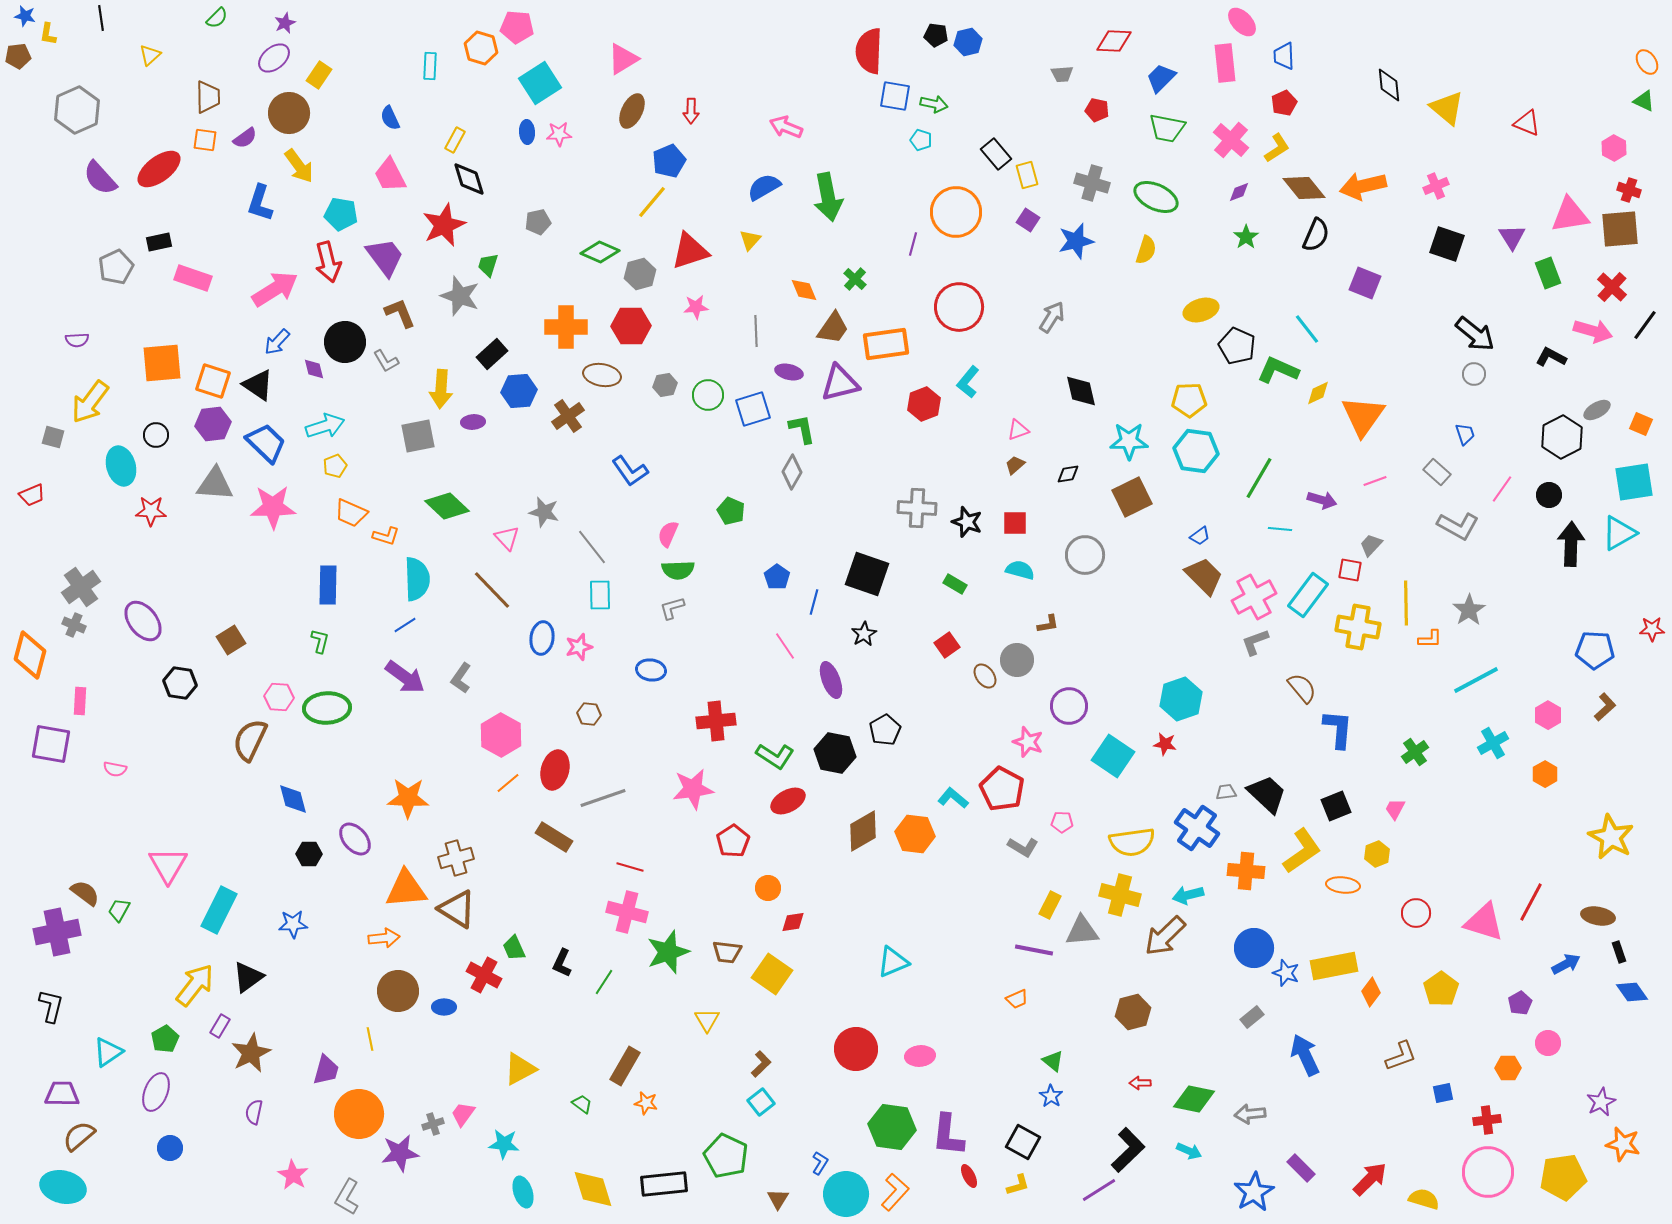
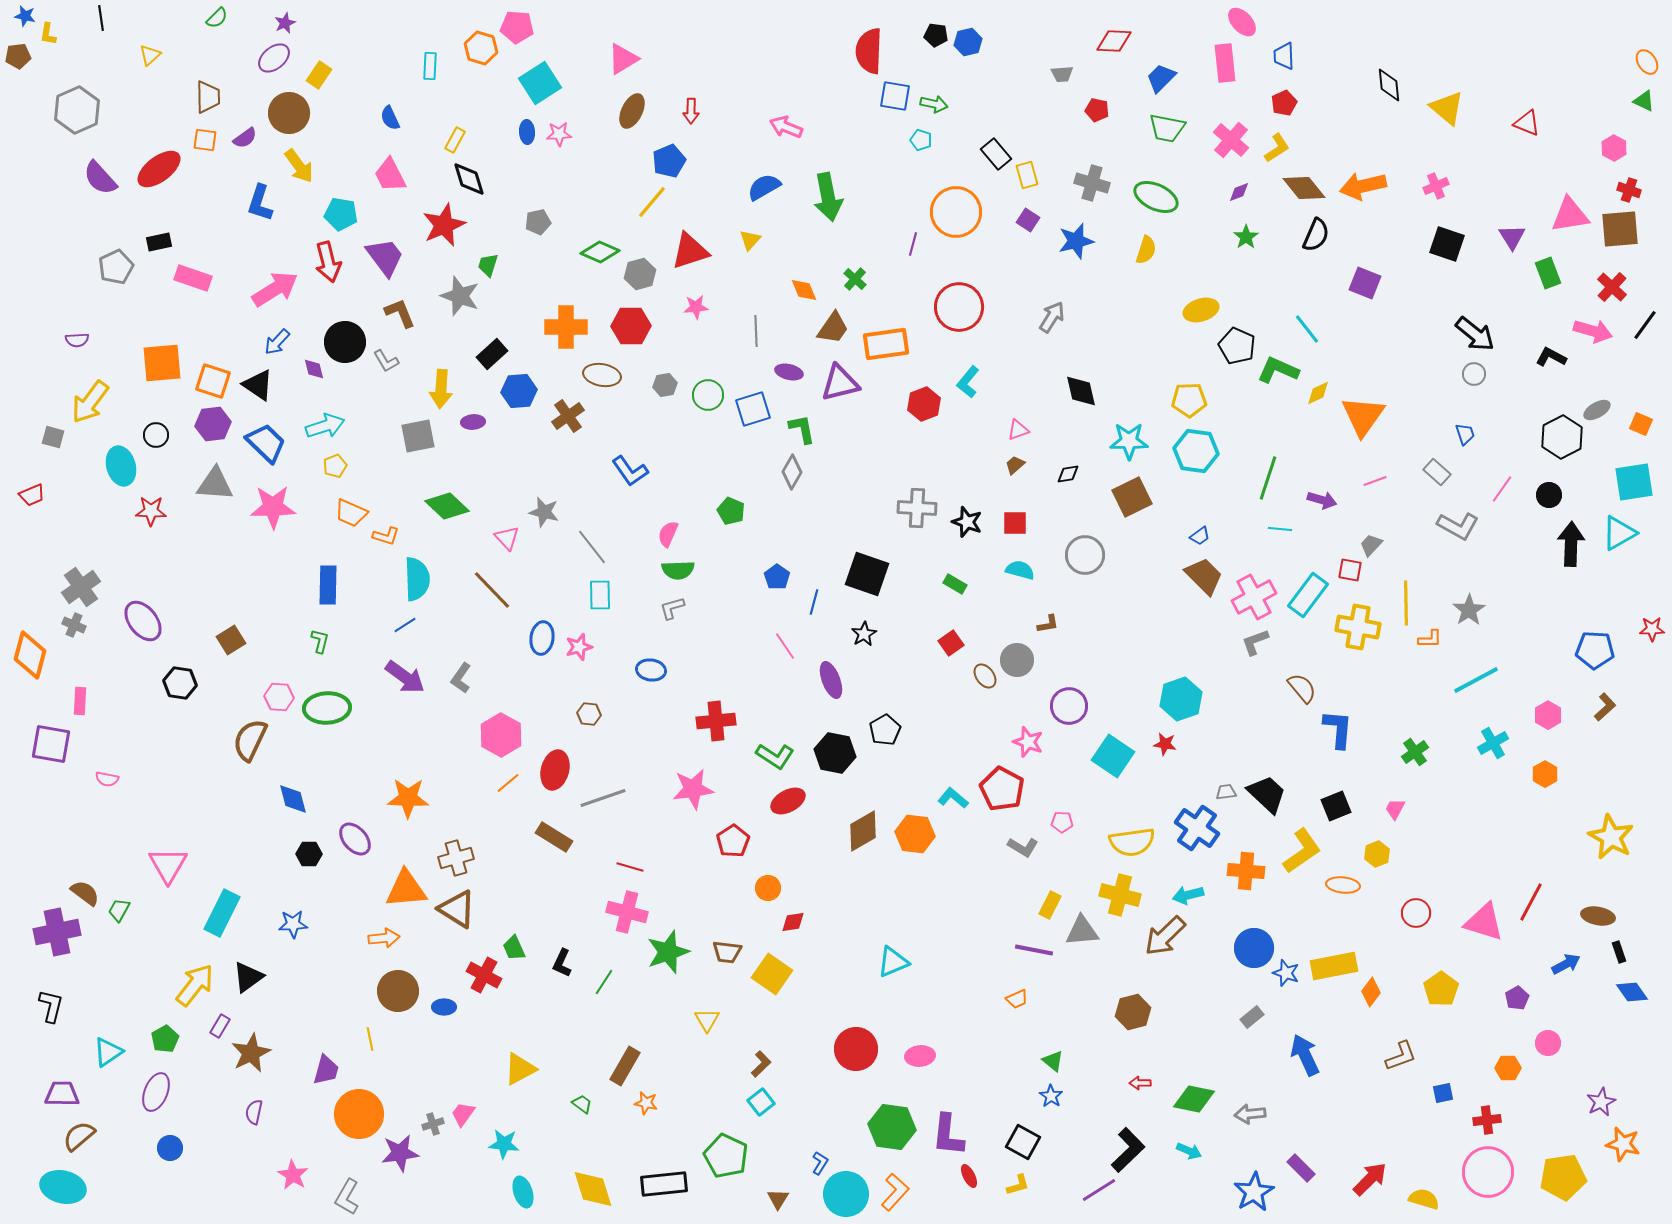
green line at (1259, 478): moved 9 px right; rotated 12 degrees counterclockwise
red square at (947, 645): moved 4 px right, 2 px up
pink semicircle at (115, 769): moved 8 px left, 10 px down
cyan rectangle at (219, 910): moved 3 px right, 3 px down
purple pentagon at (1520, 1003): moved 3 px left, 5 px up
